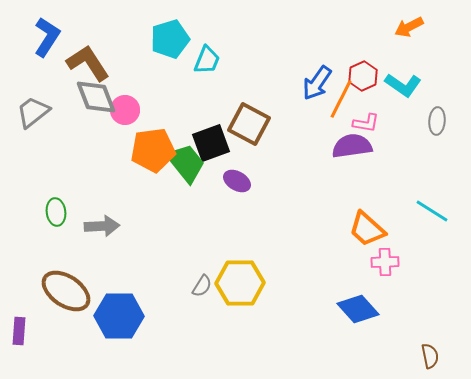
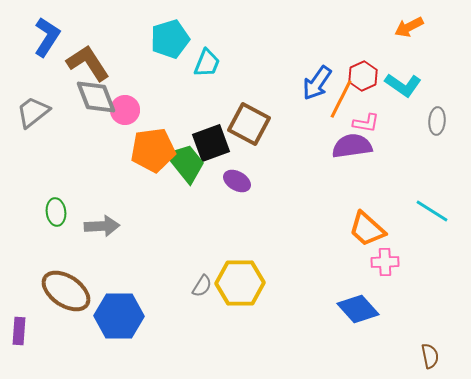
cyan trapezoid: moved 3 px down
